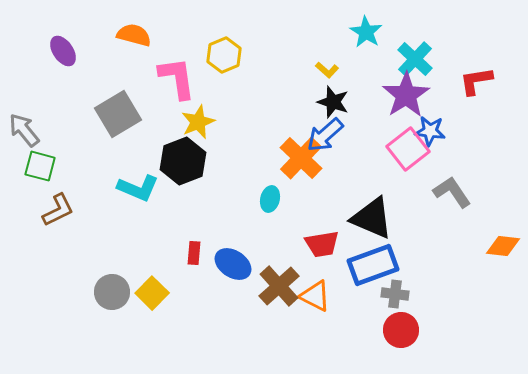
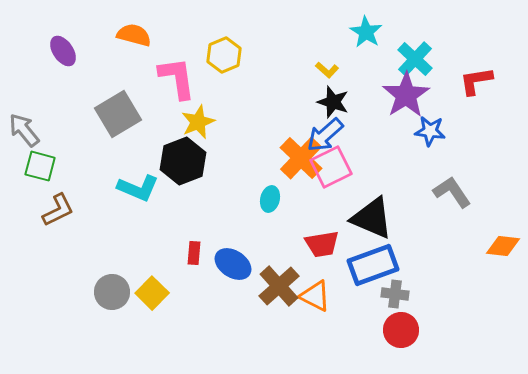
pink square: moved 77 px left, 18 px down; rotated 12 degrees clockwise
